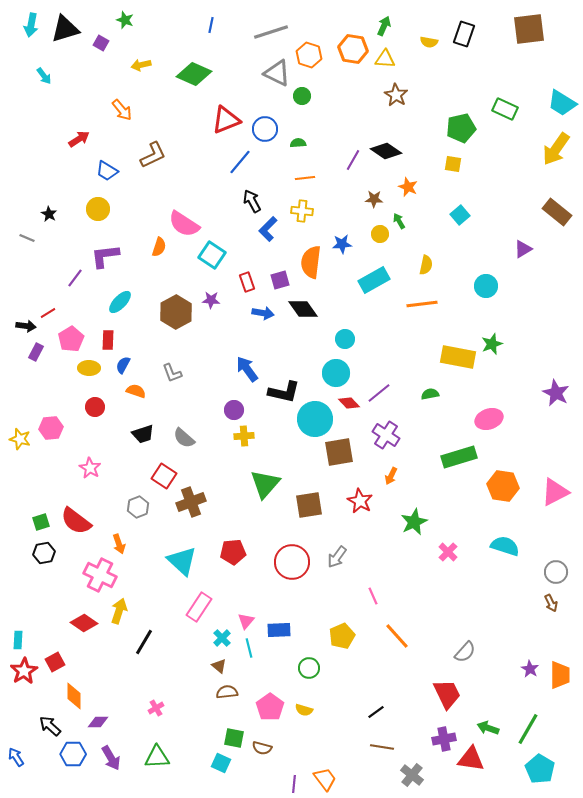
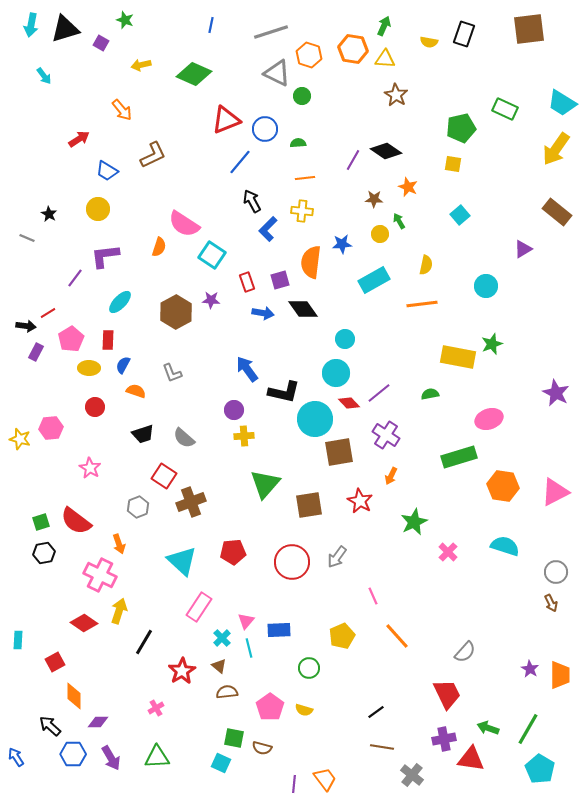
red star at (24, 671): moved 158 px right
